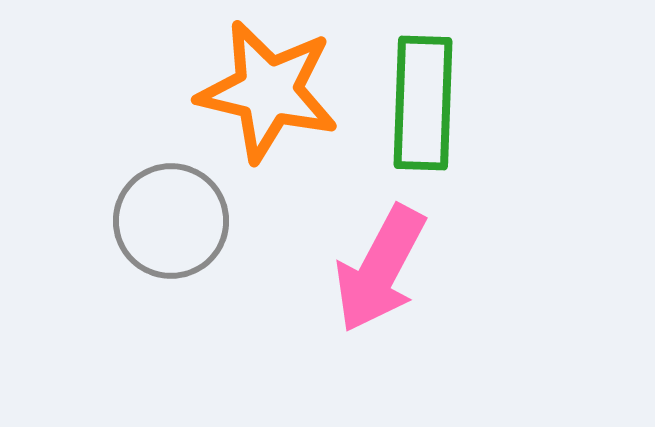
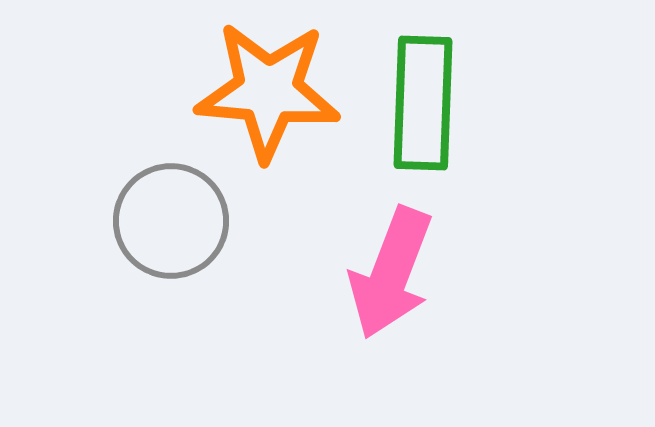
orange star: rotated 8 degrees counterclockwise
pink arrow: moved 11 px right, 4 px down; rotated 7 degrees counterclockwise
